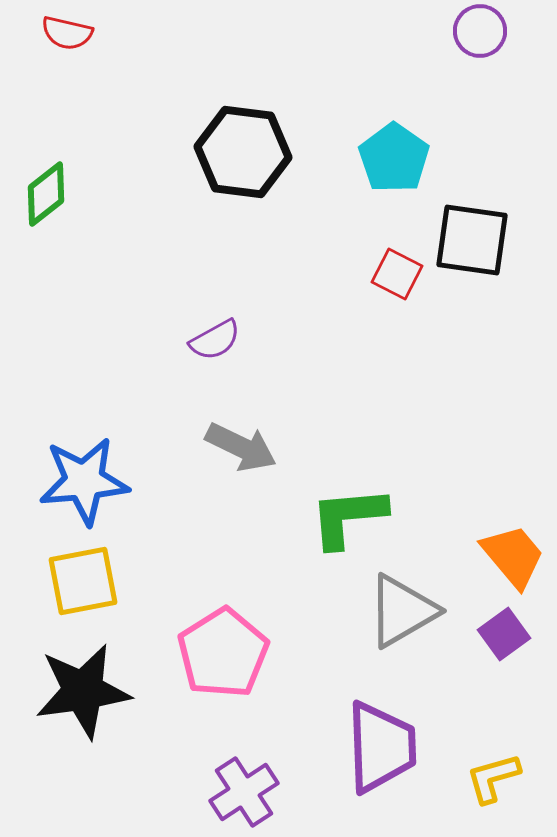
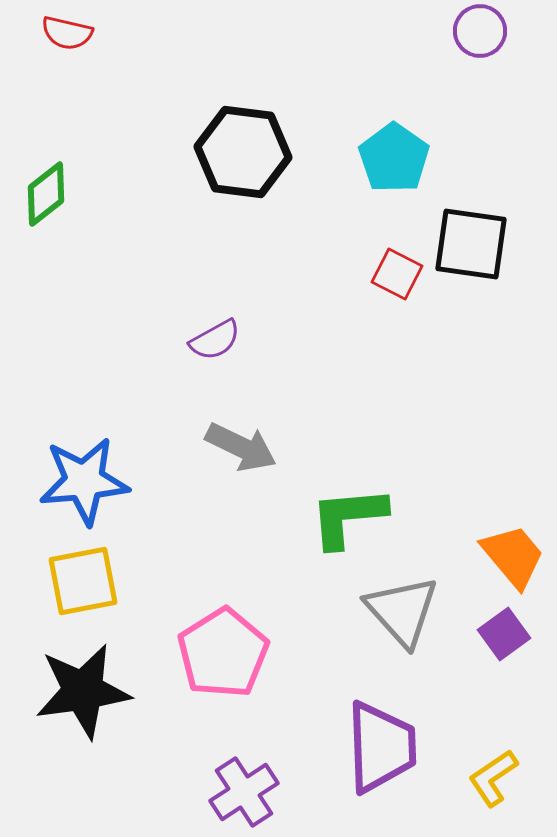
black square: moved 1 px left, 4 px down
gray triangle: rotated 42 degrees counterclockwise
yellow L-shape: rotated 18 degrees counterclockwise
